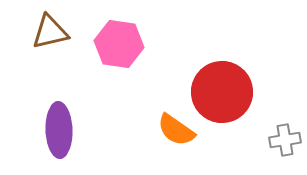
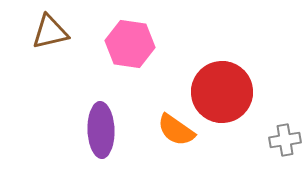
pink hexagon: moved 11 px right
purple ellipse: moved 42 px right
